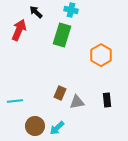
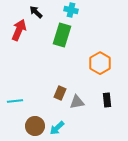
orange hexagon: moved 1 px left, 8 px down
